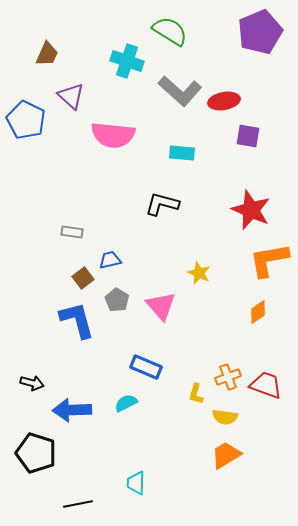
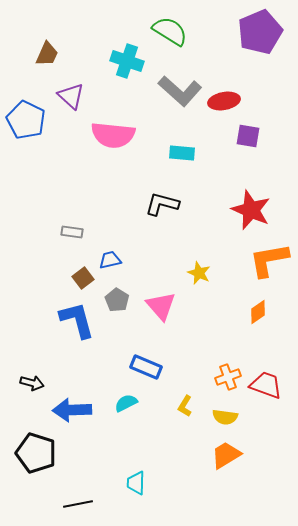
yellow L-shape: moved 11 px left, 12 px down; rotated 15 degrees clockwise
